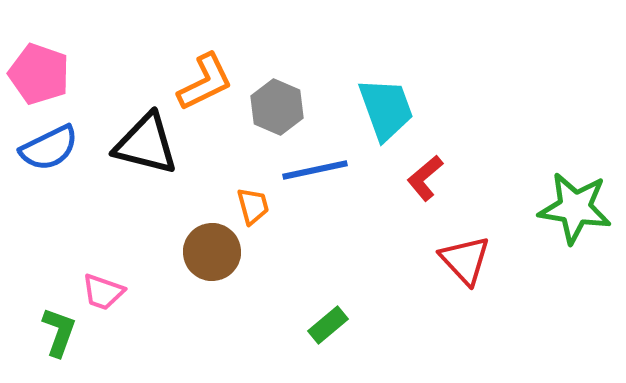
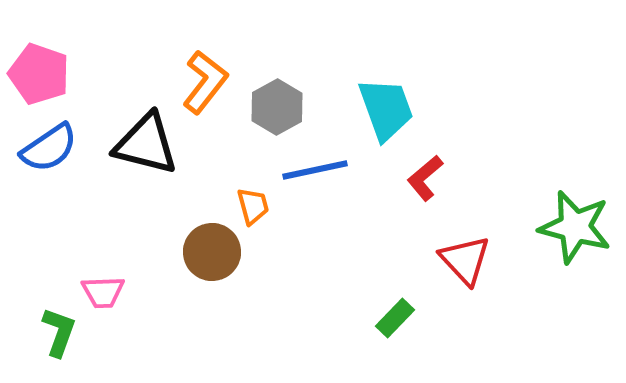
orange L-shape: rotated 26 degrees counterclockwise
gray hexagon: rotated 8 degrees clockwise
blue semicircle: rotated 8 degrees counterclockwise
green star: moved 19 px down; rotated 6 degrees clockwise
pink trapezoid: rotated 21 degrees counterclockwise
green rectangle: moved 67 px right, 7 px up; rotated 6 degrees counterclockwise
